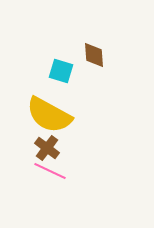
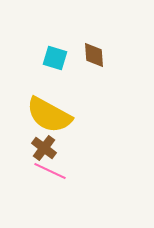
cyan square: moved 6 px left, 13 px up
brown cross: moved 3 px left
